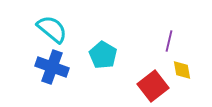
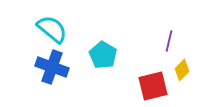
yellow diamond: rotated 55 degrees clockwise
red square: rotated 24 degrees clockwise
